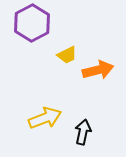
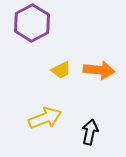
yellow trapezoid: moved 6 px left, 15 px down
orange arrow: moved 1 px right; rotated 20 degrees clockwise
black arrow: moved 7 px right
